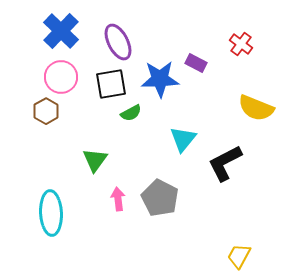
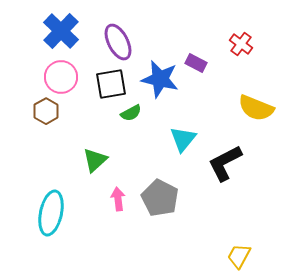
blue star: rotated 15 degrees clockwise
green triangle: rotated 12 degrees clockwise
cyan ellipse: rotated 15 degrees clockwise
